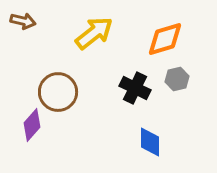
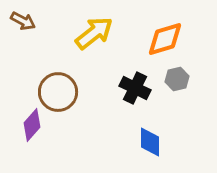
brown arrow: rotated 15 degrees clockwise
